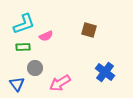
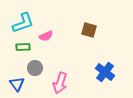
cyan L-shape: moved 1 px left, 1 px up
pink arrow: rotated 40 degrees counterclockwise
